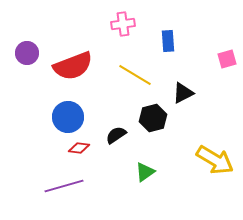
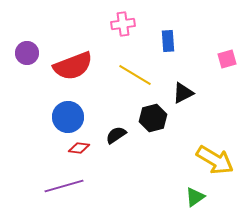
green triangle: moved 50 px right, 25 px down
